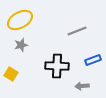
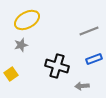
yellow ellipse: moved 7 px right
gray line: moved 12 px right
blue rectangle: moved 1 px right, 1 px up
black cross: rotated 15 degrees clockwise
yellow square: rotated 24 degrees clockwise
